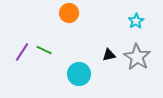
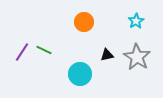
orange circle: moved 15 px right, 9 px down
black triangle: moved 2 px left
cyan circle: moved 1 px right
